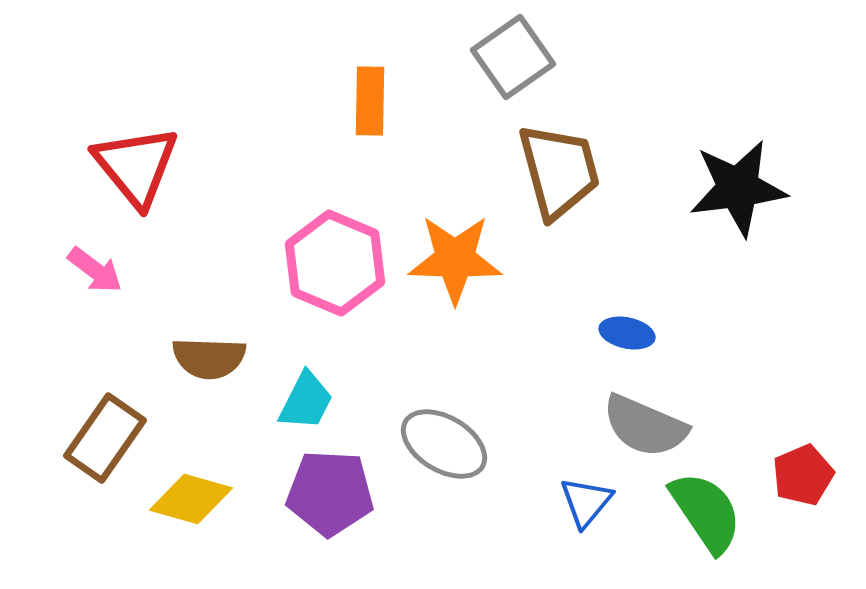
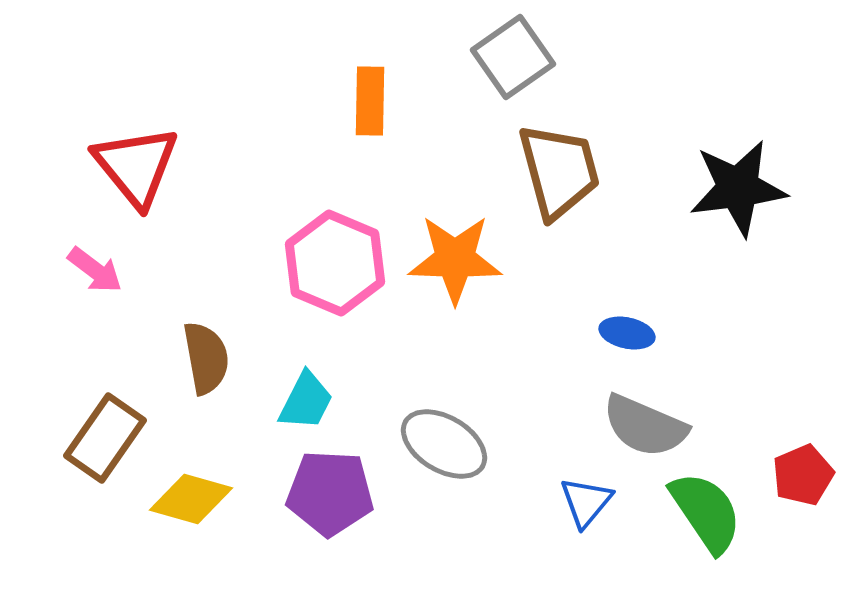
brown semicircle: moved 3 px left; rotated 102 degrees counterclockwise
